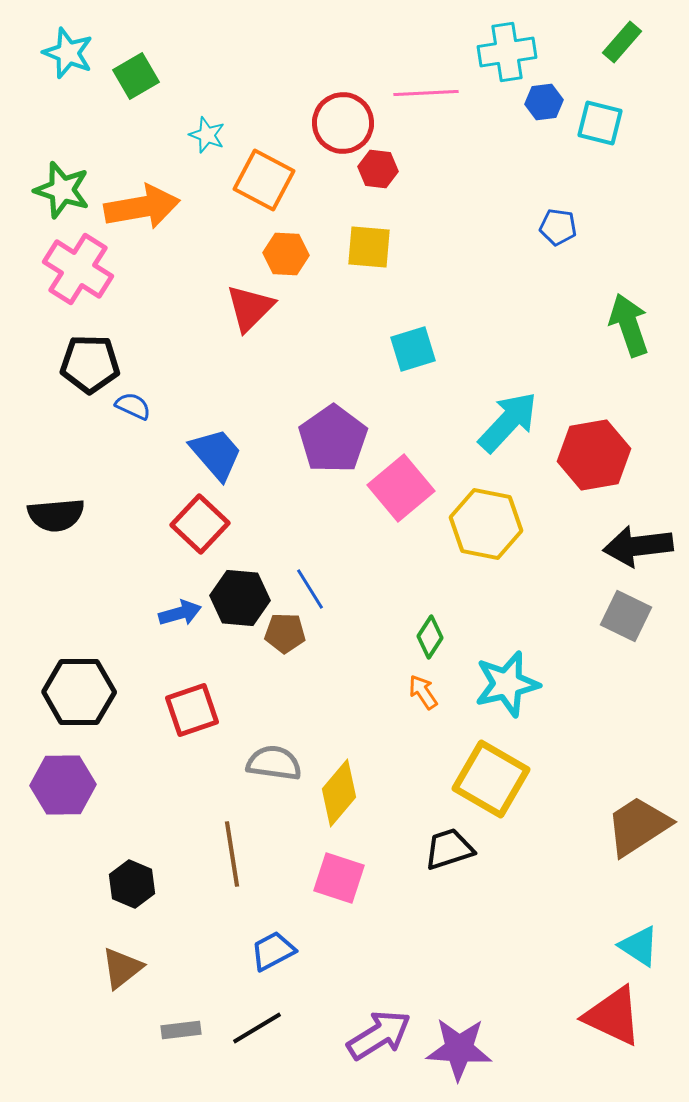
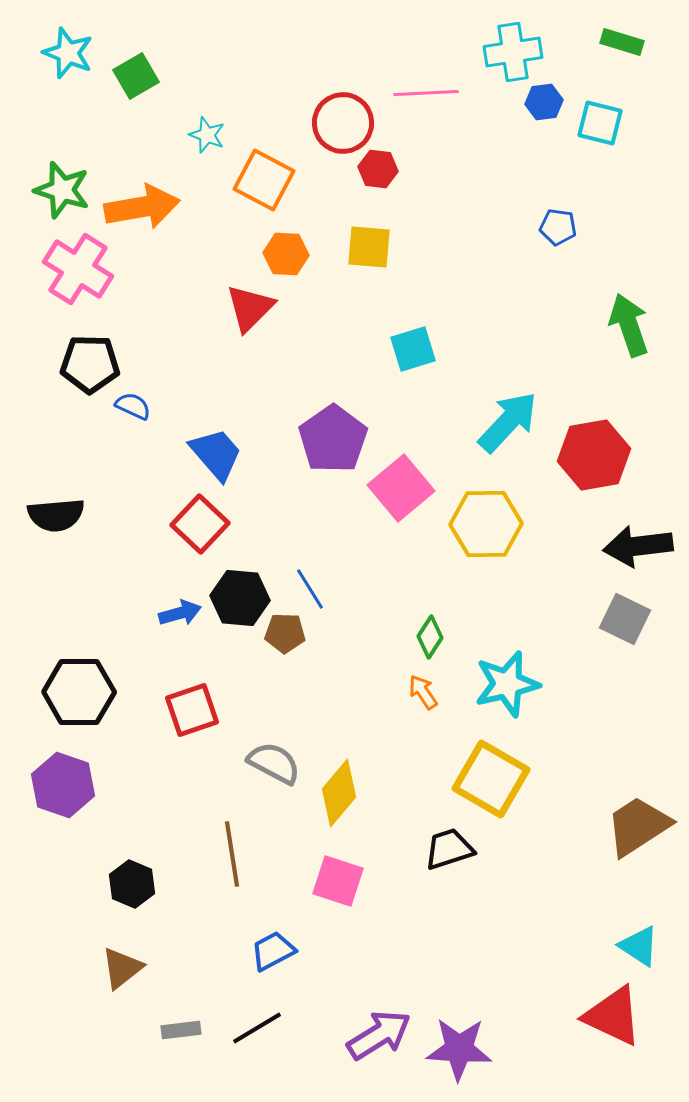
green rectangle at (622, 42): rotated 66 degrees clockwise
cyan cross at (507, 52): moved 6 px right
yellow hexagon at (486, 524): rotated 12 degrees counterclockwise
gray square at (626, 616): moved 1 px left, 3 px down
gray semicircle at (274, 763): rotated 20 degrees clockwise
purple hexagon at (63, 785): rotated 20 degrees clockwise
pink square at (339, 878): moved 1 px left, 3 px down
